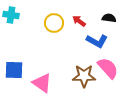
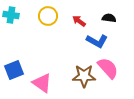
yellow circle: moved 6 px left, 7 px up
blue square: rotated 24 degrees counterclockwise
